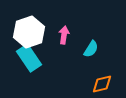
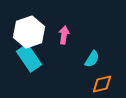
cyan semicircle: moved 1 px right, 10 px down
